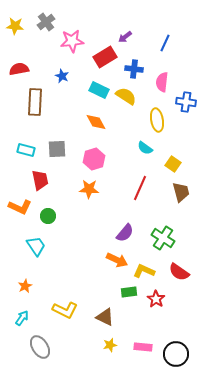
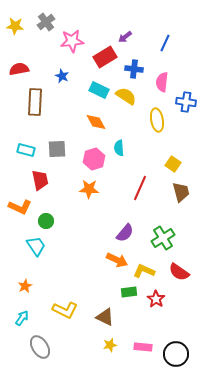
cyan semicircle at (145, 148): moved 26 px left; rotated 49 degrees clockwise
green circle at (48, 216): moved 2 px left, 5 px down
green cross at (163, 238): rotated 25 degrees clockwise
